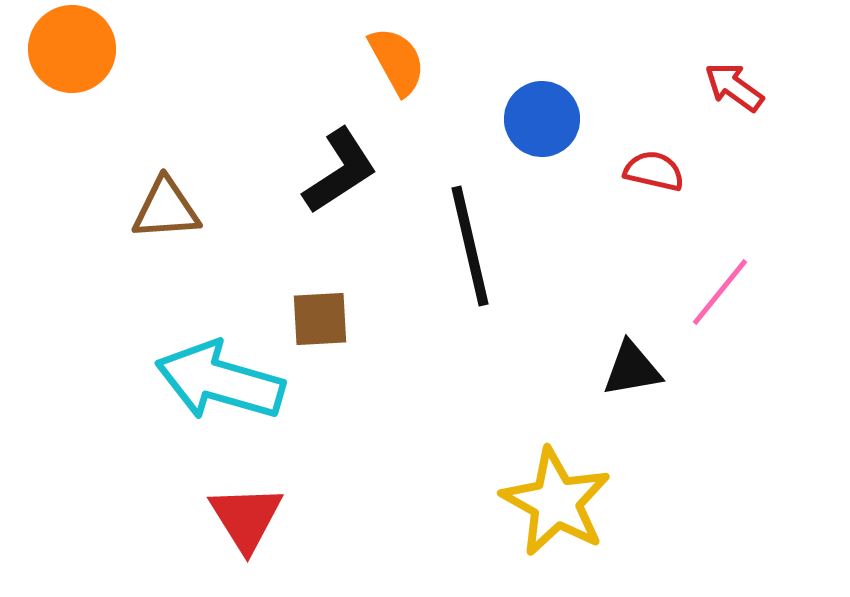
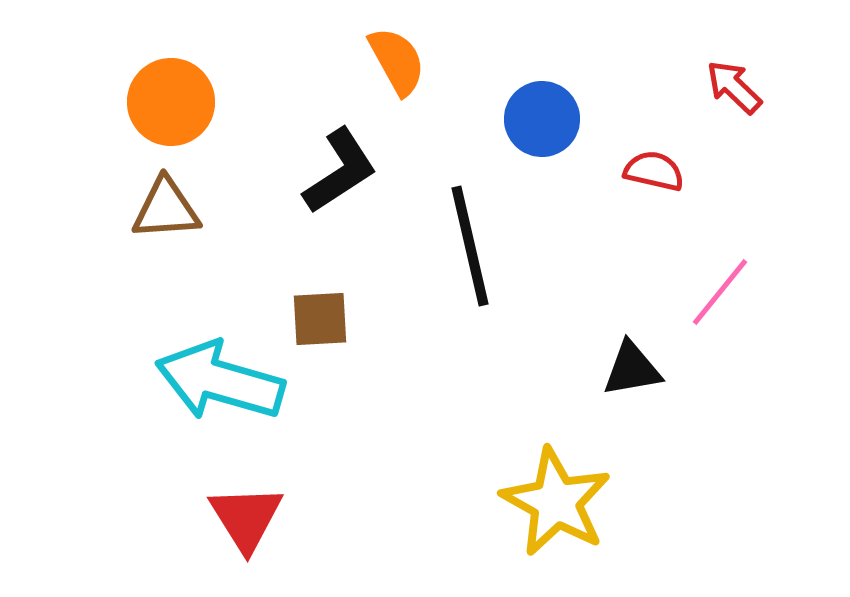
orange circle: moved 99 px right, 53 px down
red arrow: rotated 8 degrees clockwise
